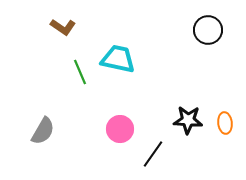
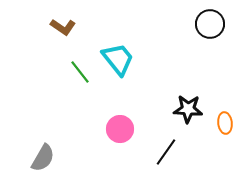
black circle: moved 2 px right, 6 px up
cyan trapezoid: rotated 39 degrees clockwise
green line: rotated 15 degrees counterclockwise
black star: moved 11 px up
gray semicircle: moved 27 px down
black line: moved 13 px right, 2 px up
